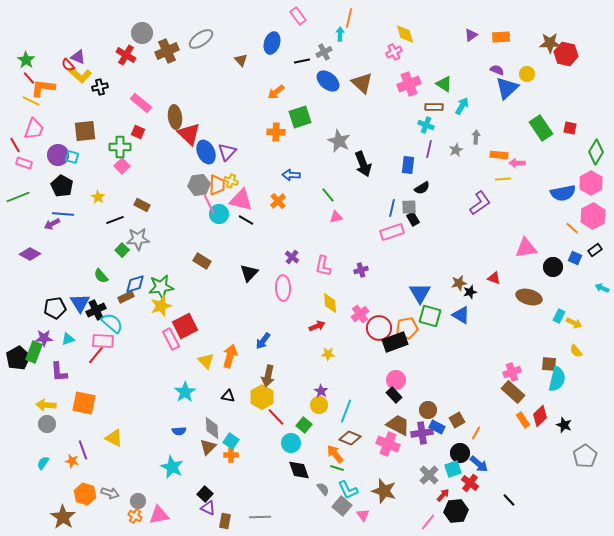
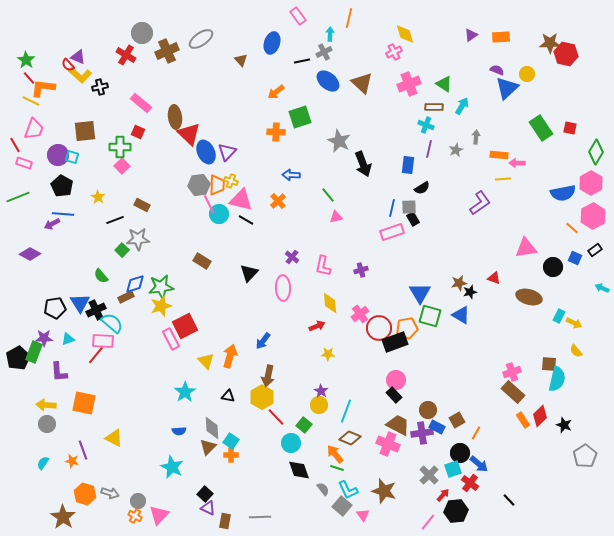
cyan arrow at (340, 34): moved 10 px left
pink triangle at (159, 515): rotated 35 degrees counterclockwise
